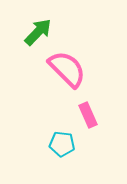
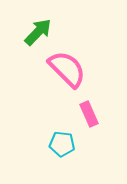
pink rectangle: moved 1 px right, 1 px up
